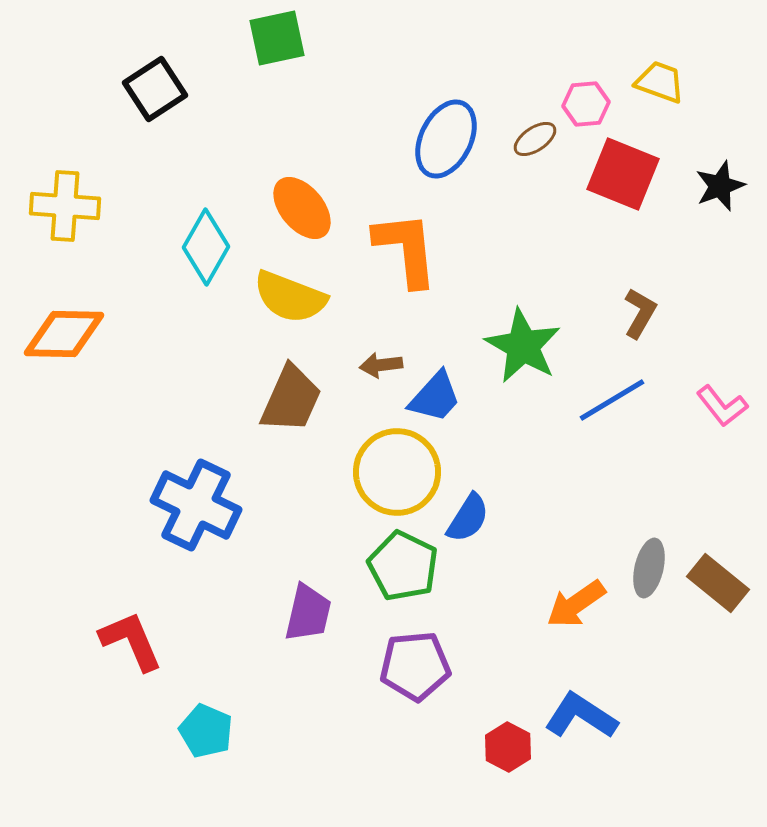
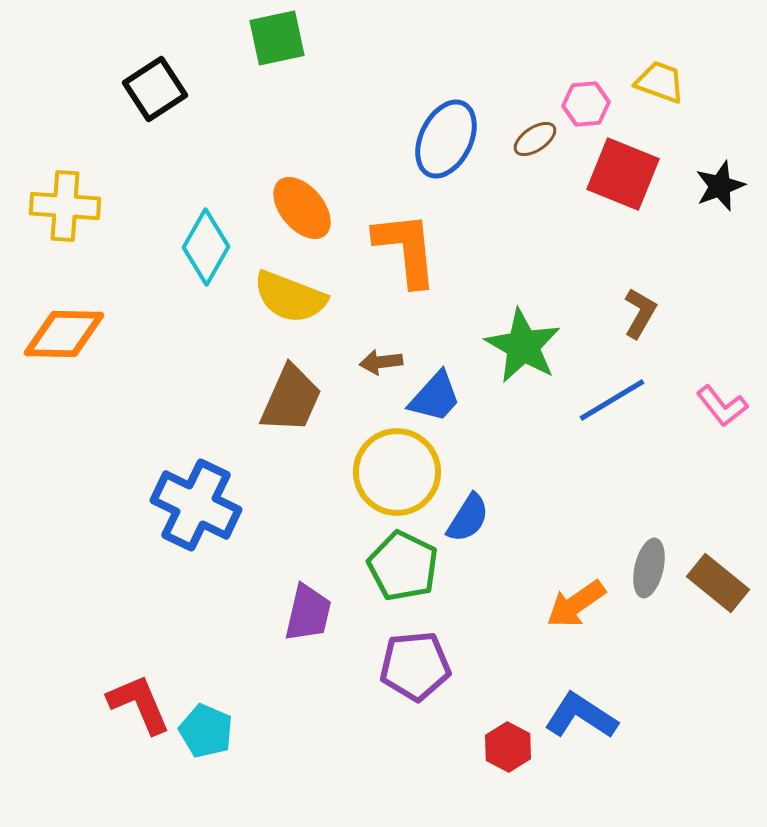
brown arrow: moved 3 px up
red L-shape: moved 8 px right, 63 px down
